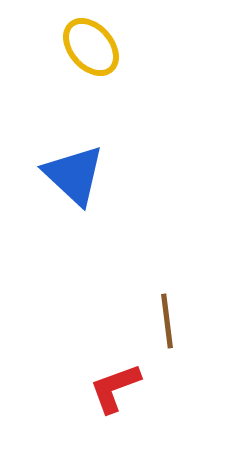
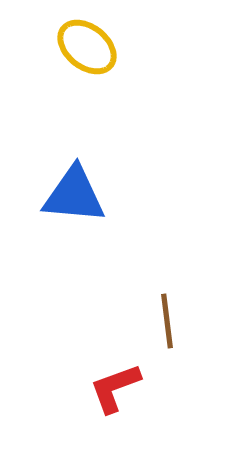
yellow ellipse: moved 4 px left; rotated 10 degrees counterclockwise
blue triangle: moved 20 px down; rotated 38 degrees counterclockwise
